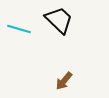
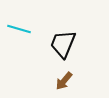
black trapezoid: moved 4 px right, 24 px down; rotated 112 degrees counterclockwise
